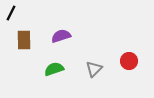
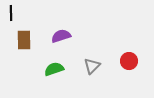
black line: rotated 28 degrees counterclockwise
gray triangle: moved 2 px left, 3 px up
